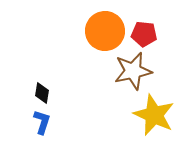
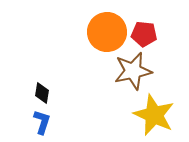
orange circle: moved 2 px right, 1 px down
